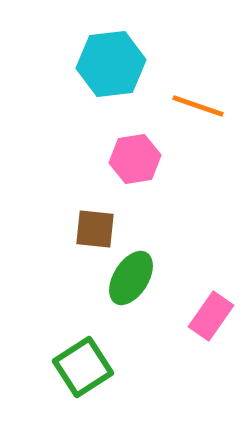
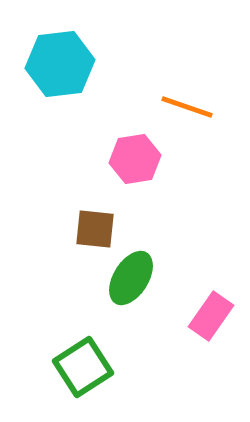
cyan hexagon: moved 51 px left
orange line: moved 11 px left, 1 px down
